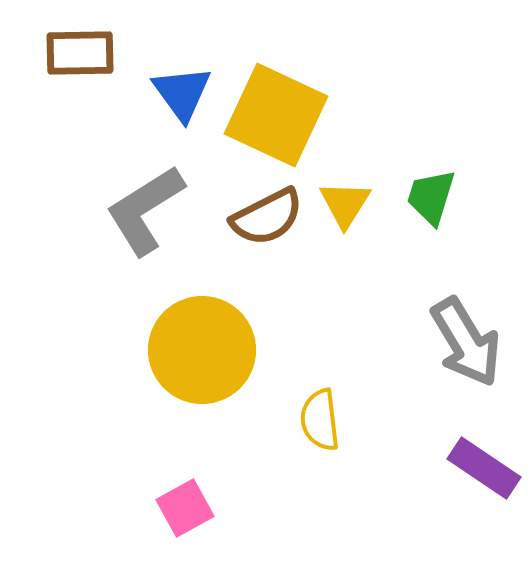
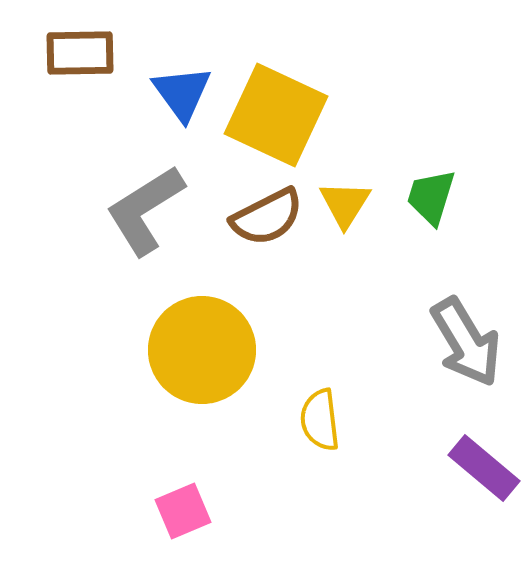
purple rectangle: rotated 6 degrees clockwise
pink square: moved 2 px left, 3 px down; rotated 6 degrees clockwise
